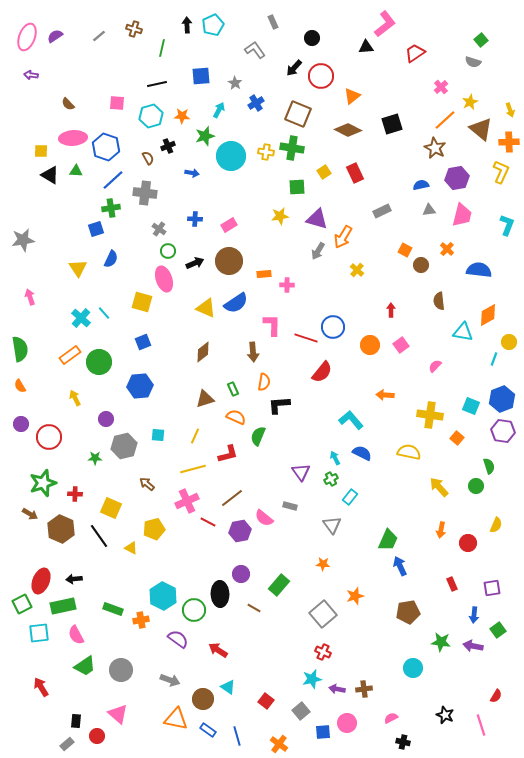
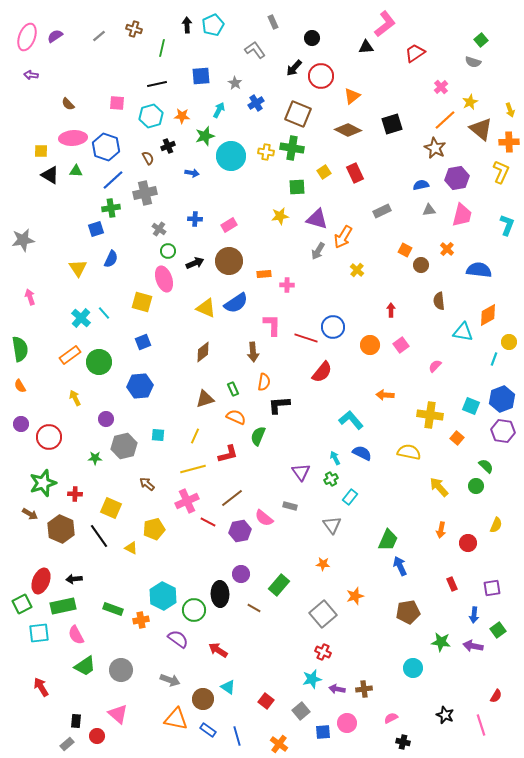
gray cross at (145, 193): rotated 20 degrees counterclockwise
green semicircle at (489, 466): moved 3 px left; rotated 28 degrees counterclockwise
